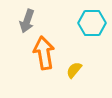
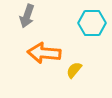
gray arrow: moved 5 px up
orange arrow: rotated 76 degrees counterclockwise
